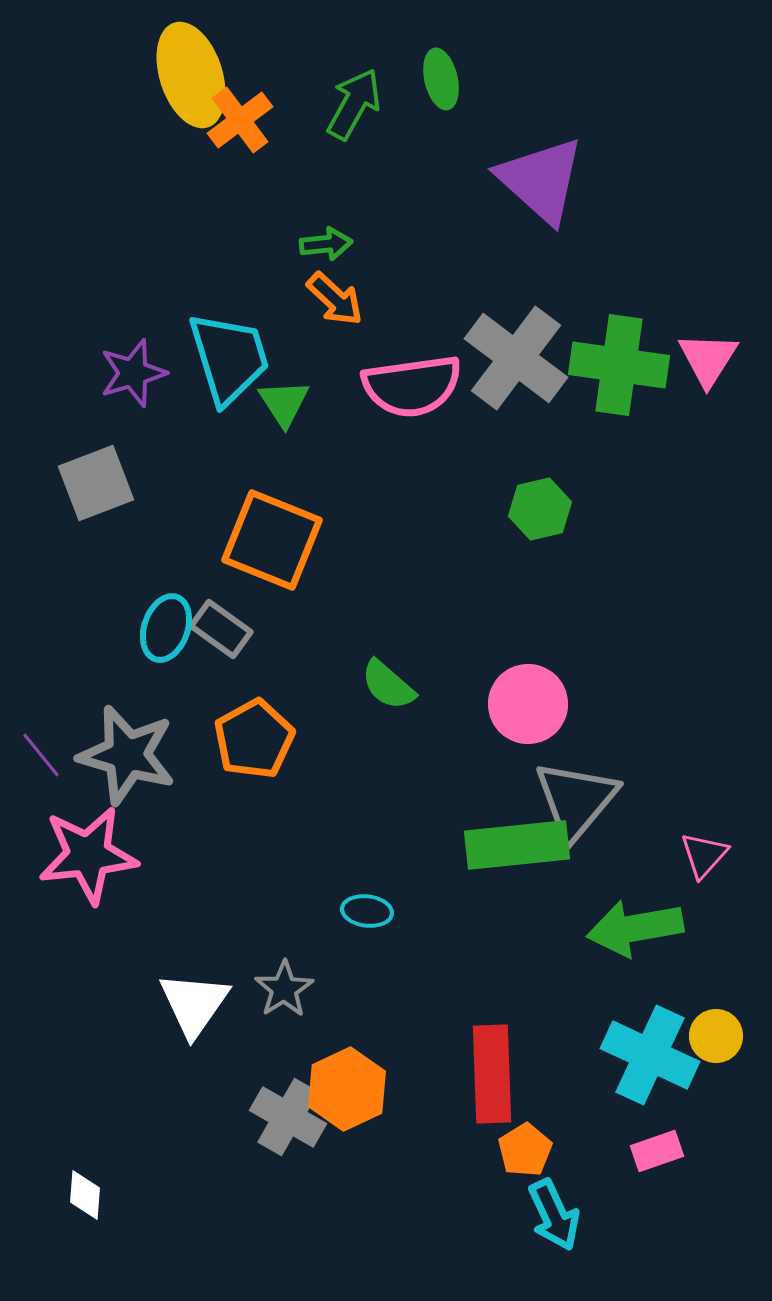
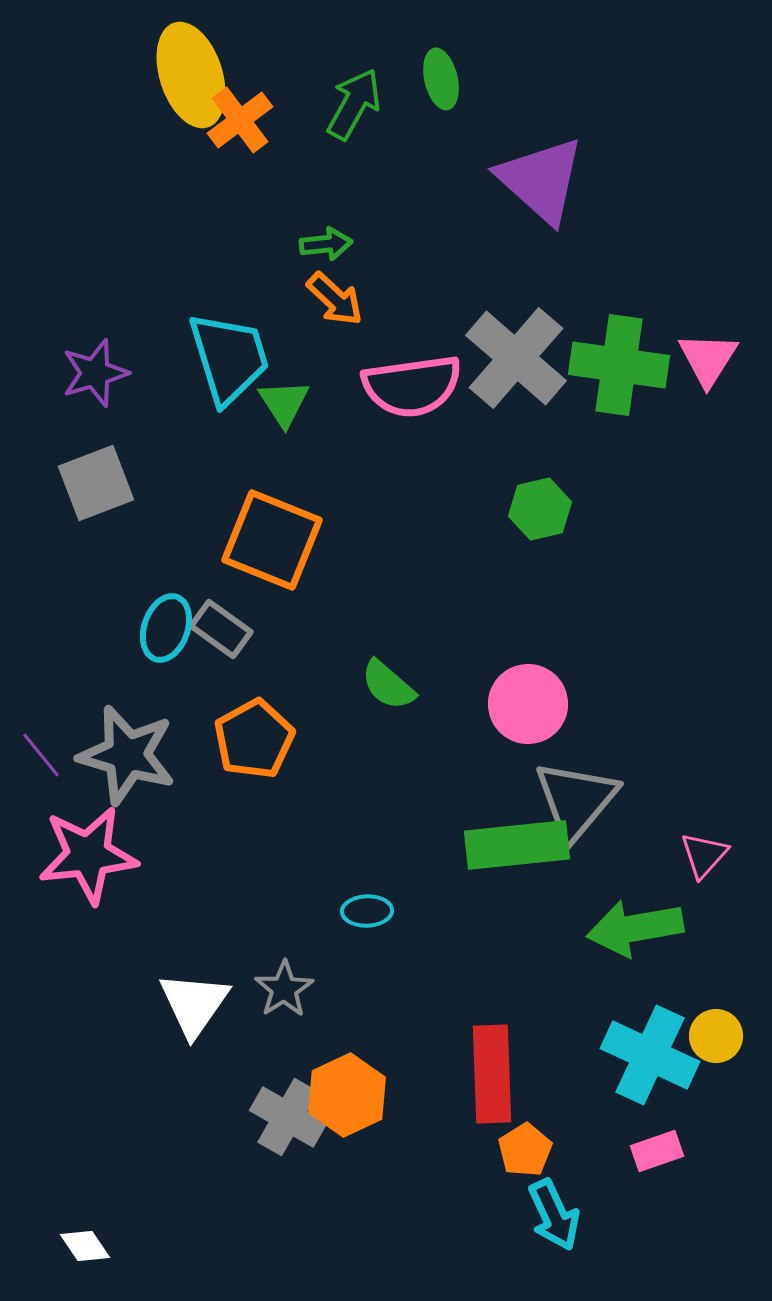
gray cross at (516, 358): rotated 4 degrees clockwise
purple star at (133, 373): moved 38 px left
cyan ellipse at (367, 911): rotated 9 degrees counterclockwise
orange hexagon at (347, 1089): moved 6 px down
white diamond at (85, 1195): moved 51 px down; rotated 39 degrees counterclockwise
